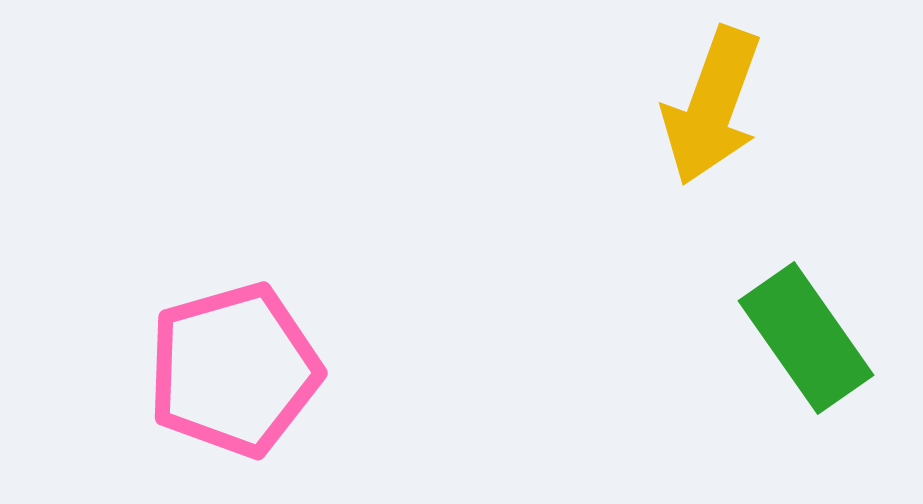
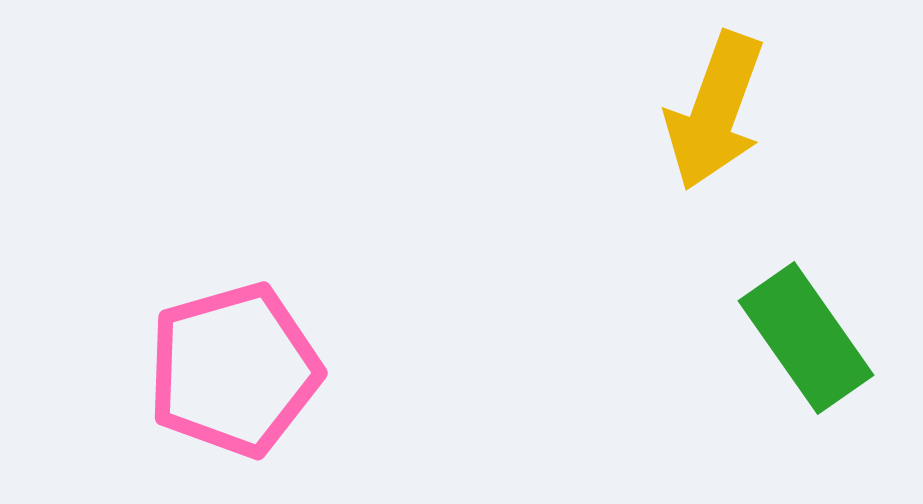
yellow arrow: moved 3 px right, 5 px down
